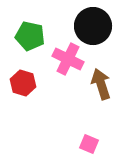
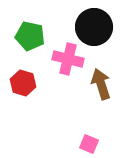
black circle: moved 1 px right, 1 px down
pink cross: rotated 12 degrees counterclockwise
